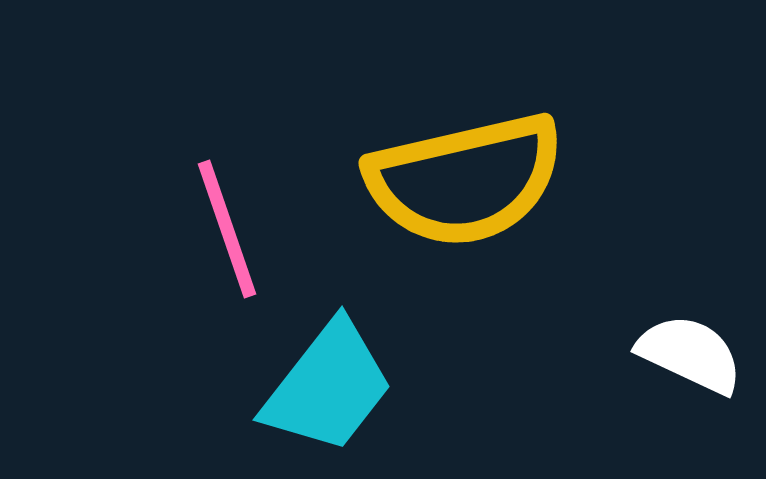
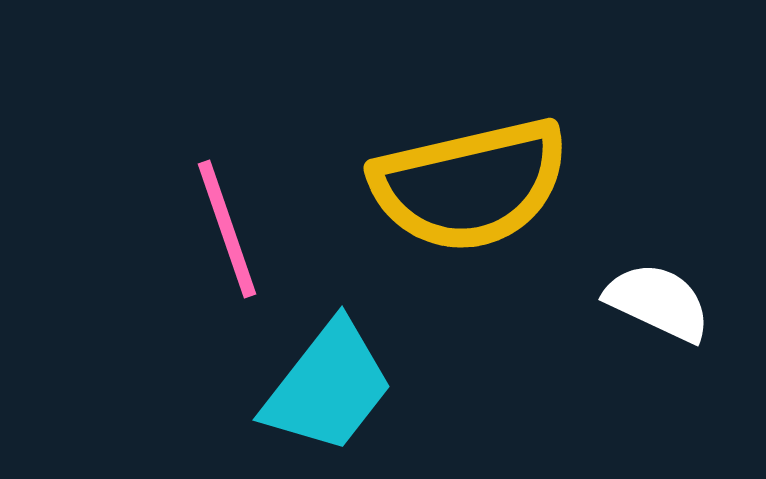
yellow semicircle: moved 5 px right, 5 px down
white semicircle: moved 32 px left, 52 px up
